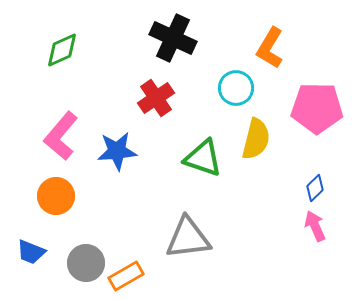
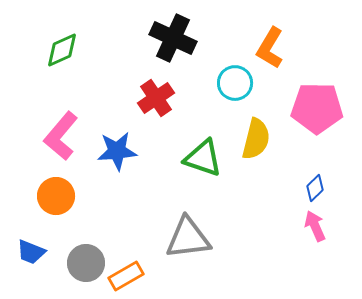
cyan circle: moved 1 px left, 5 px up
